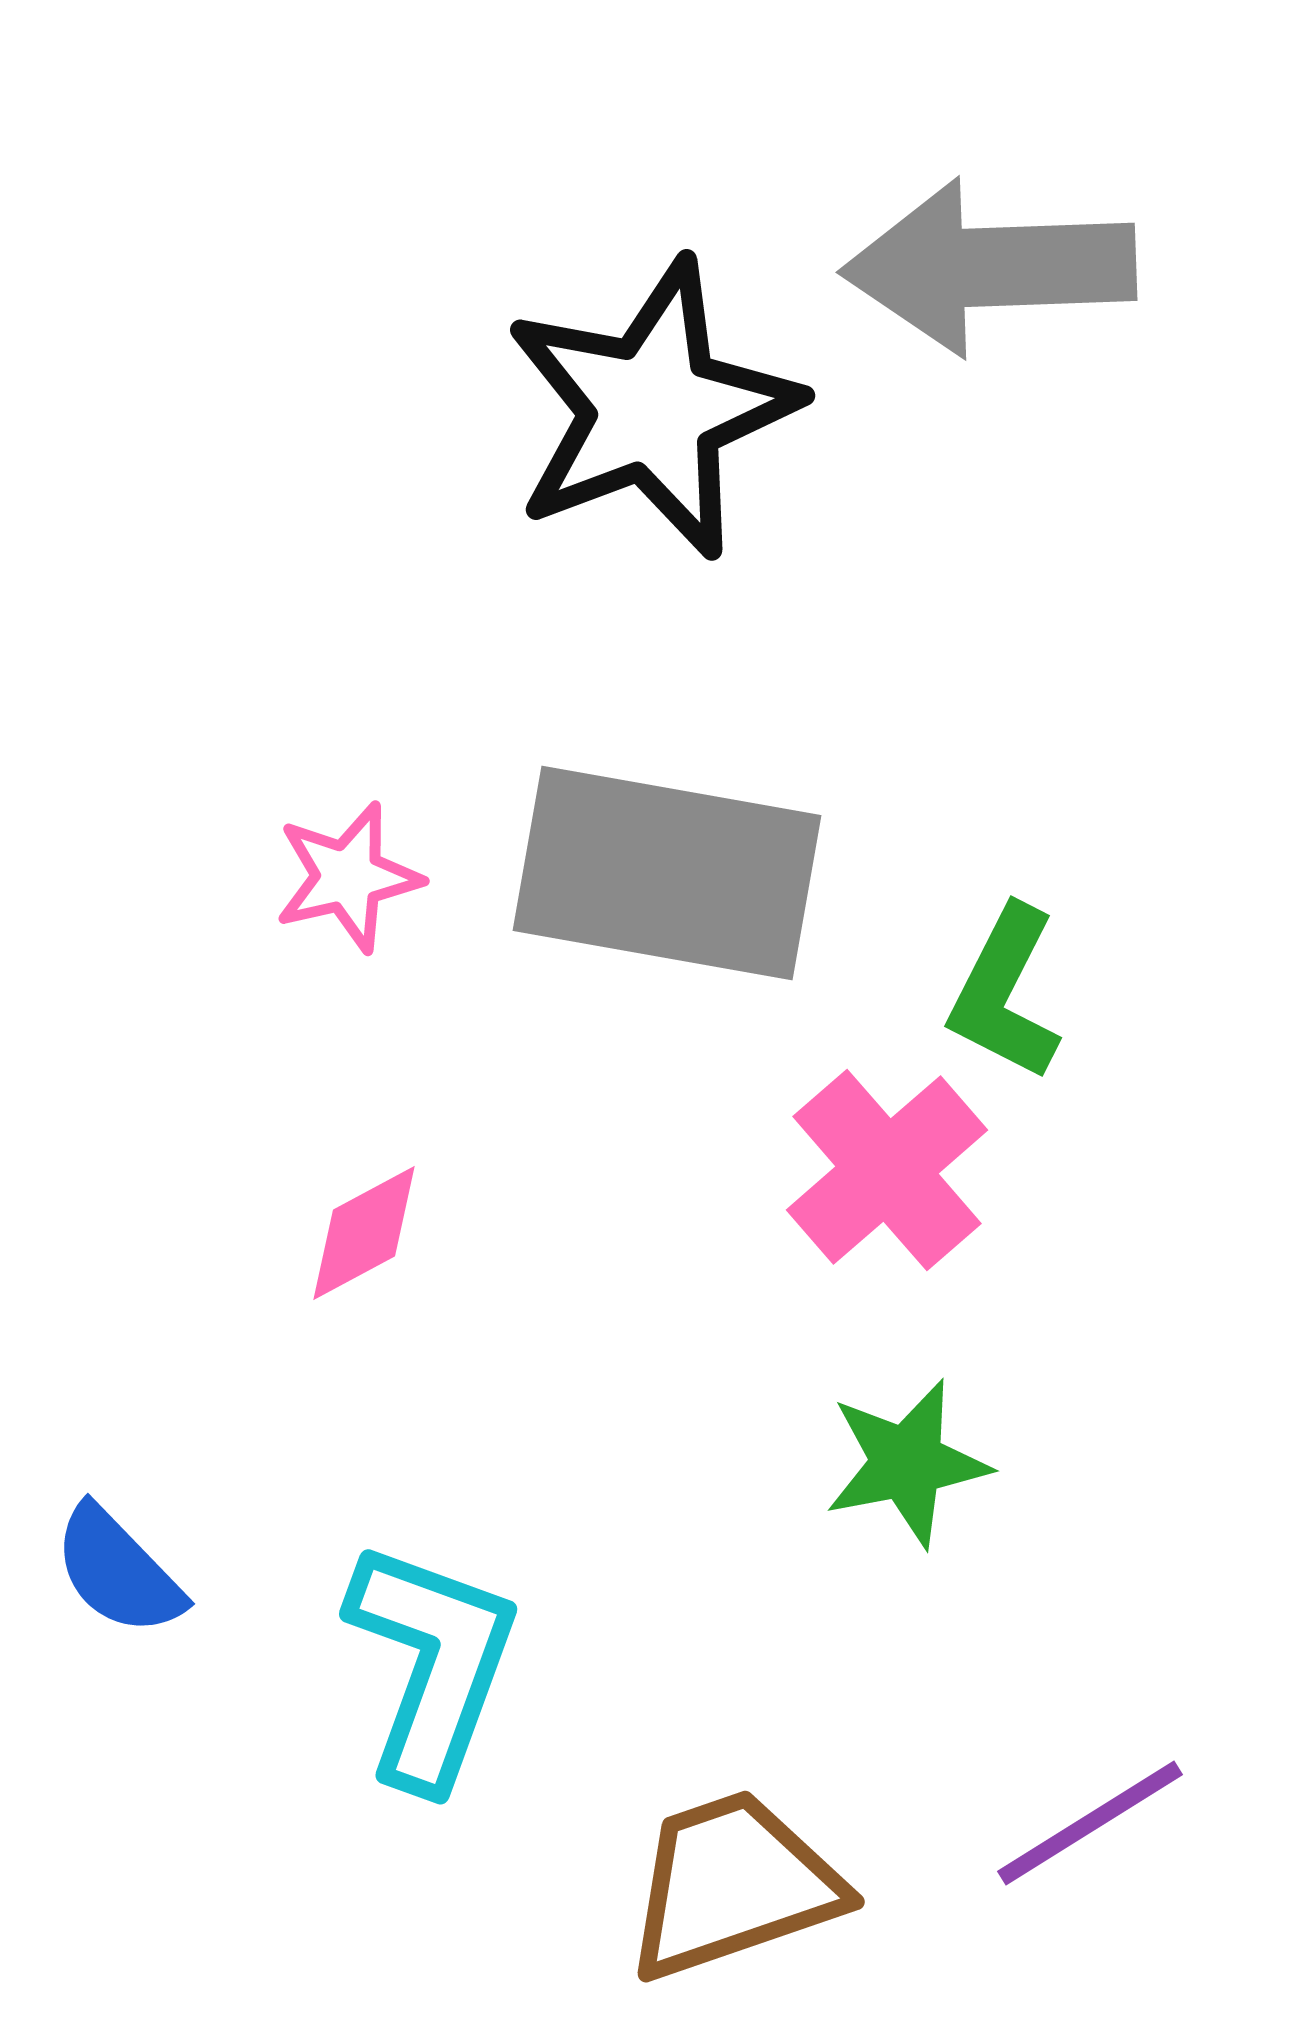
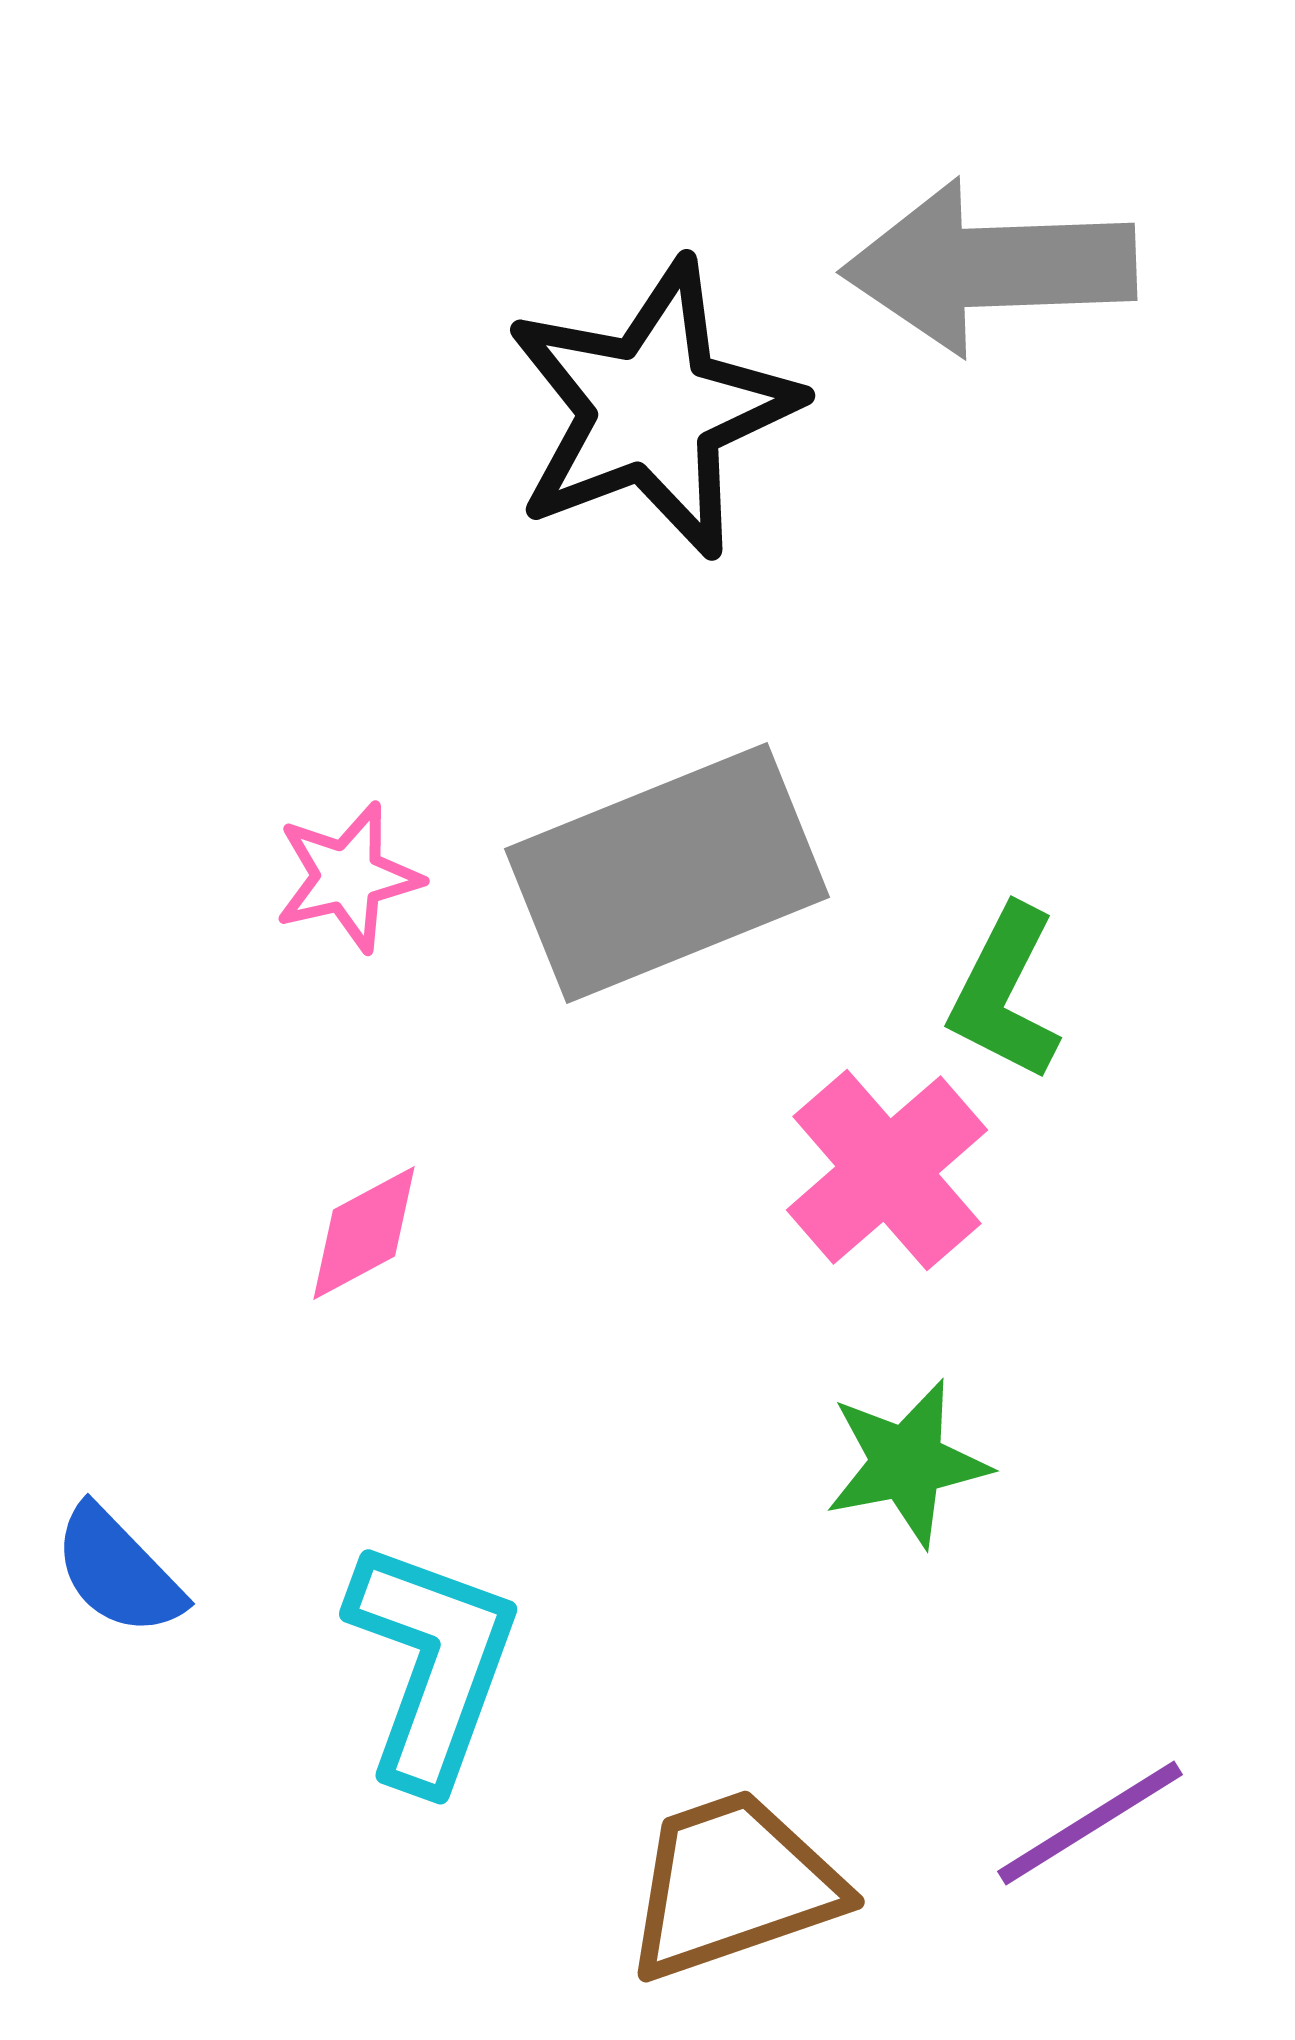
gray rectangle: rotated 32 degrees counterclockwise
